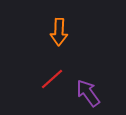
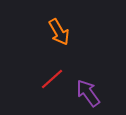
orange arrow: rotated 32 degrees counterclockwise
